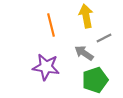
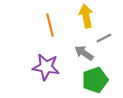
orange line: moved 1 px left
